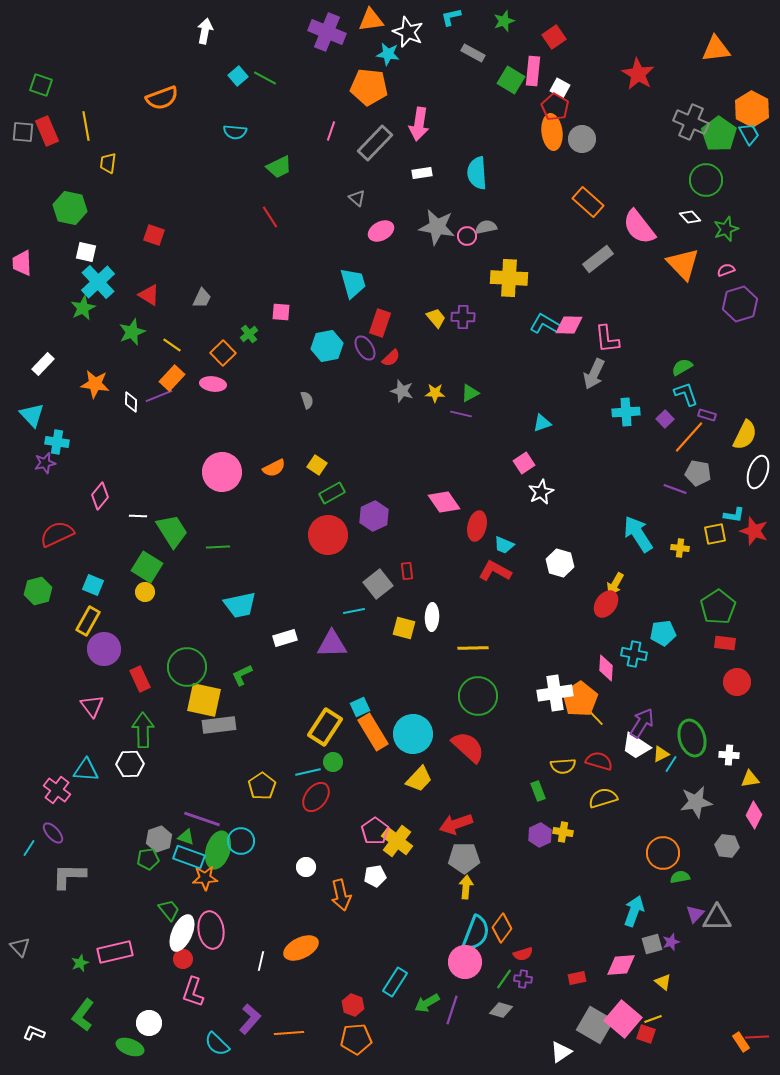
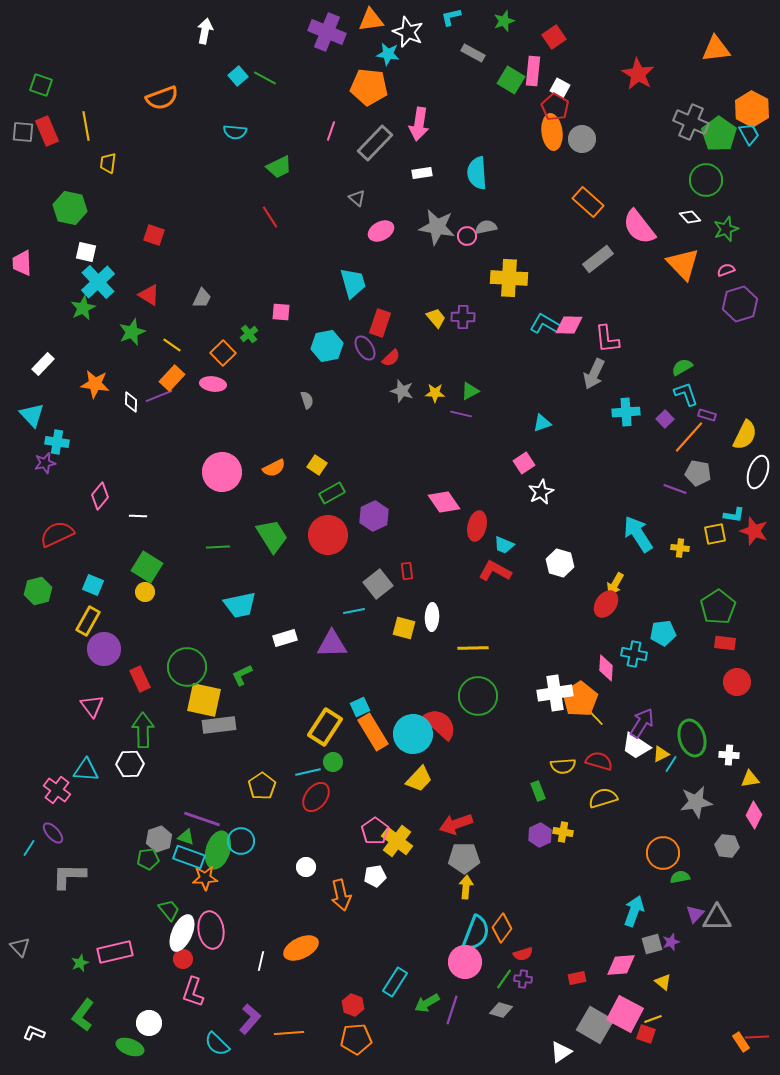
green triangle at (470, 393): moved 2 px up
green trapezoid at (172, 531): moved 100 px right, 5 px down
red semicircle at (468, 747): moved 28 px left, 23 px up
pink square at (623, 1019): moved 2 px right, 5 px up; rotated 12 degrees counterclockwise
